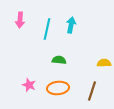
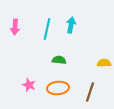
pink arrow: moved 5 px left, 7 px down
brown line: moved 2 px left, 1 px down
